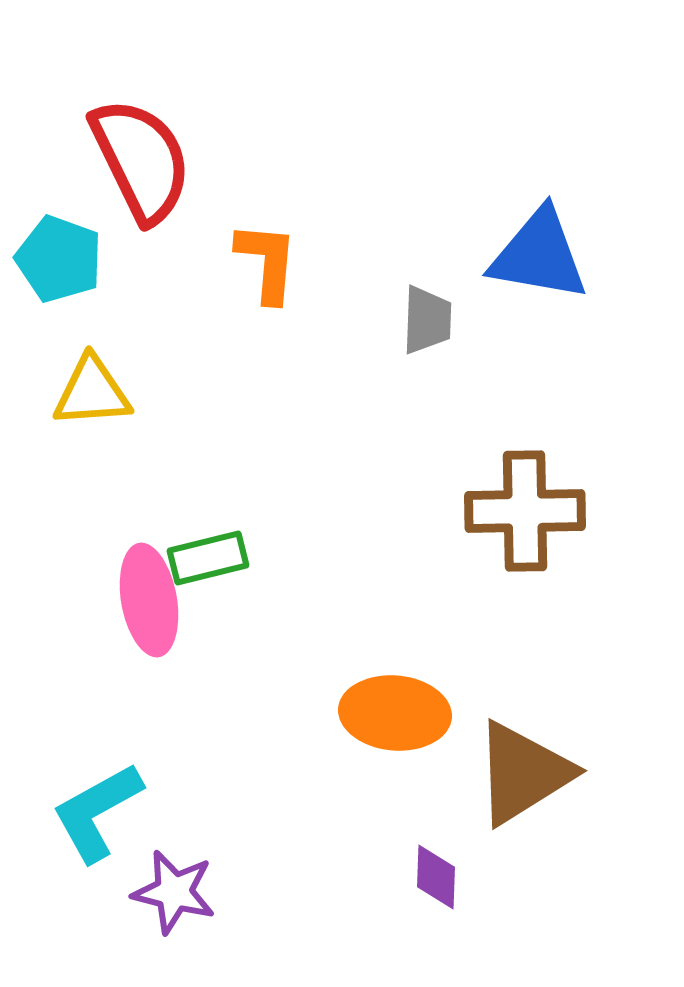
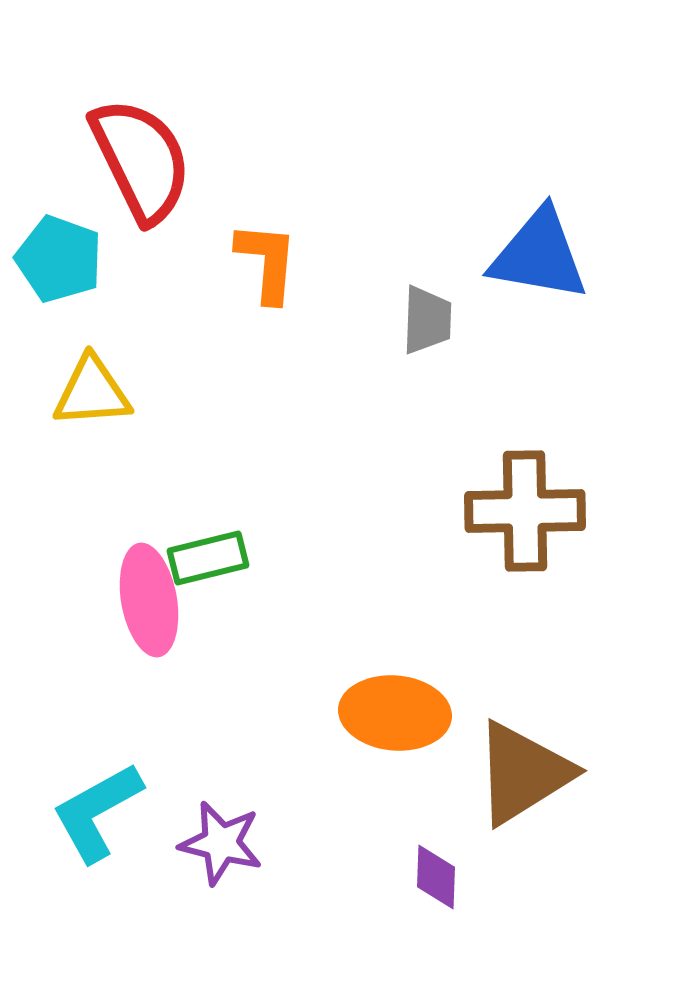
purple star: moved 47 px right, 49 px up
